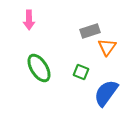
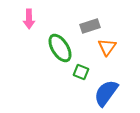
pink arrow: moved 1 px up
gray rectangle: moved 5 px up
green ellipse: moved 21 px right, 20 px up
